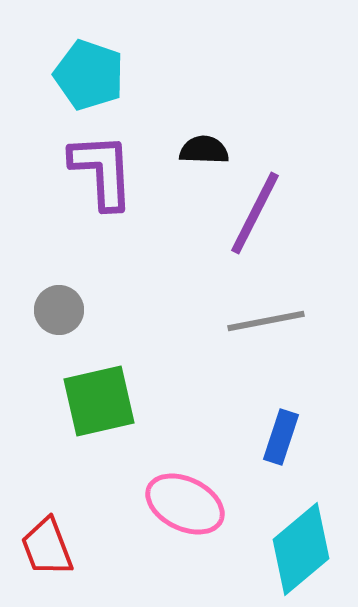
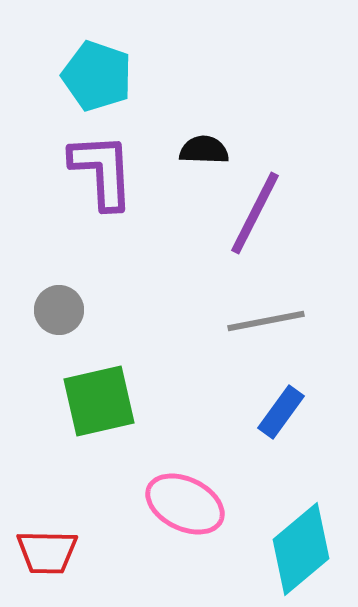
cyan pentagon: moved 8 px right, 1 px down
blue rectangle: moved 25 px up; rotated 18 degrees clockwise
red trapezoid: moved 5 px down; rotated 68 degrees counterclockwise
